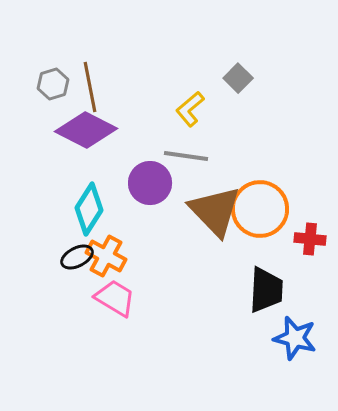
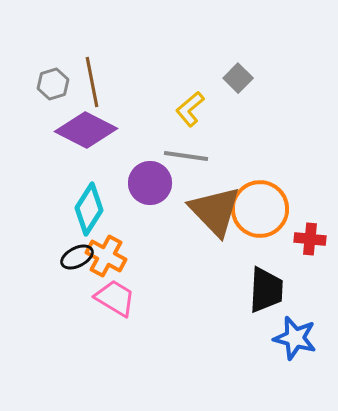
brown line: moved 2 px right, 5 px up
